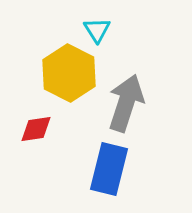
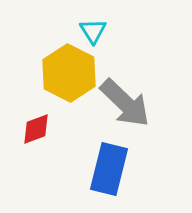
cyan triangle: moved 4 px left, 1 px down
gray arrow: moved 1 px left; rotated 116 degrees clockwise
red diamond: rotated 12 degrees counterclockwise
